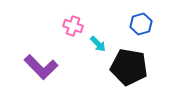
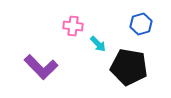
pink cross: rotated 12 degrees counterclockwise
